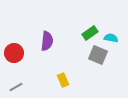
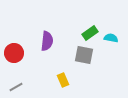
gray square: moved 14 px left; rotated 12 degrees counterclockwise
